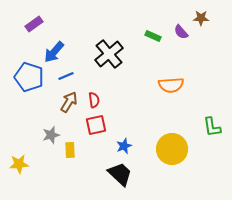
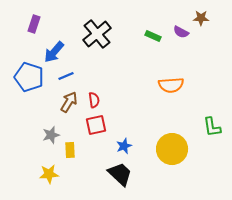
purple rectangle: rotated 36 degrees counterclockwise
purple semicircle: rotated 21 degrees counterclockwise
black cross: moved 12 px left, 20 px up
yellow star: moved 30 px right, 10 px down
